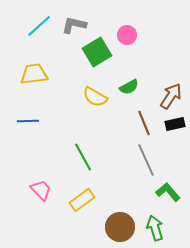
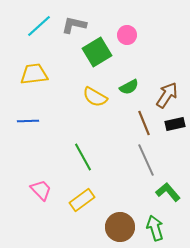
brown arrow: moved 4 px left, 1 px up
